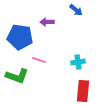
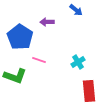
blue pentagon: rotated 25 degrees clockwise
cyan cross: rotated 24 degrees counterclockwise
green L-shape: moved 2 px left
red rectangle: moved 6 px right; rotated 10 degrees counterclockwise
